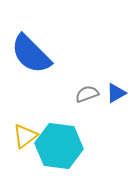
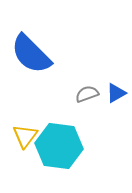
yellow triangle: rotated 16 degrees counterclockwise
